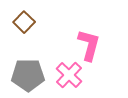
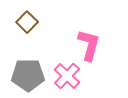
brown square: moved 3 px right
pink cross: moved 2 px left, 1 px down
